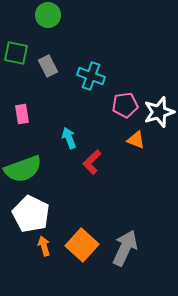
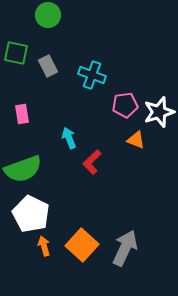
cyan cross: moved 1 px right, 1 px up
